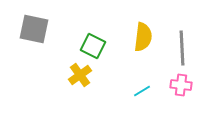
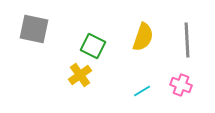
yellow semicircle: rotated 12 degrees clockwise
gray line: moved 5 px right, 8 px up
pink cross: rotated 15 degrees clockwise
